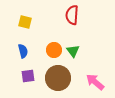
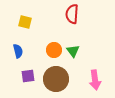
red semicircle: moved 1 px up
blue semicircle: moved 5 px left
brown circle: moved 2 px left, 1 px down
pink arrow: moved 2 px up; rotated 138 degrees counterclockwise
